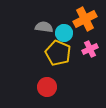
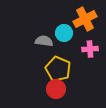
gray semicircle: moved 14 px down
pink cross: rotated 21 degrees clockwise
yellow pentagon: moved 16 px down
red circle: moved 9 px right, 2 px down
